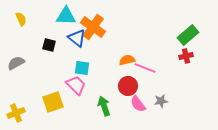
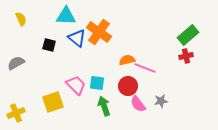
orange cross: moved 6 px right, 5 px down
cyan square: moved 15 px right, 15 px down
